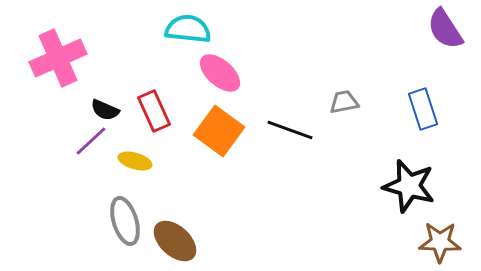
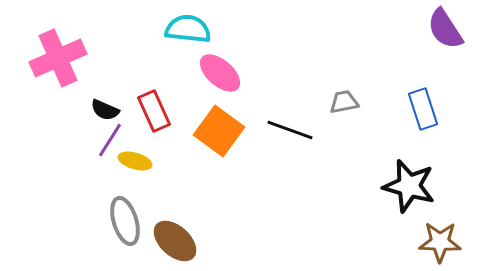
purple line: moved 19 px right, 1 px up; rotated 15 degrees counterclockwise
